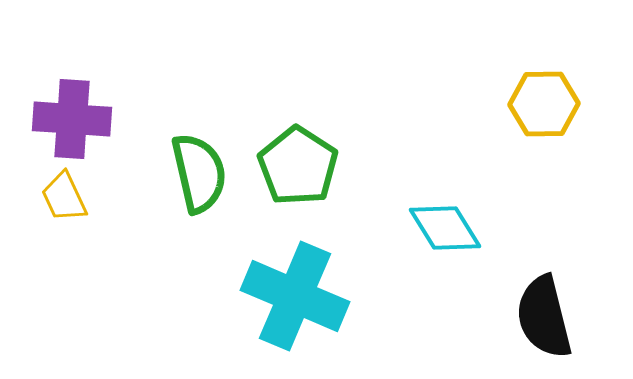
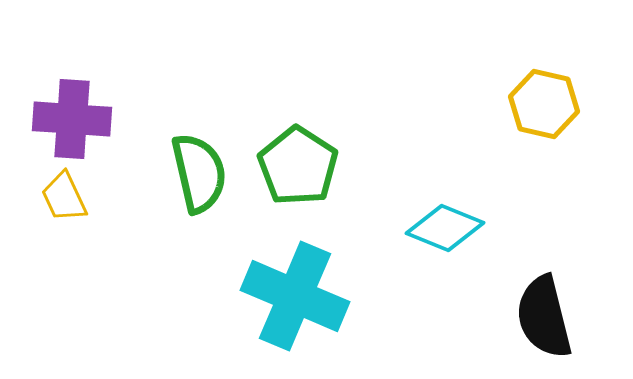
yellow hexagon: rotated 14 degrees clockwise
cyan diamond: rotated 36 degrees counterclockwise
